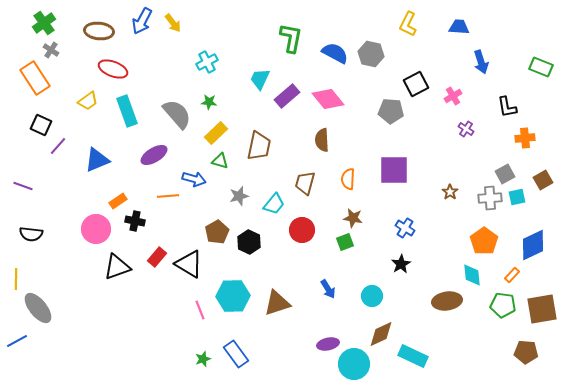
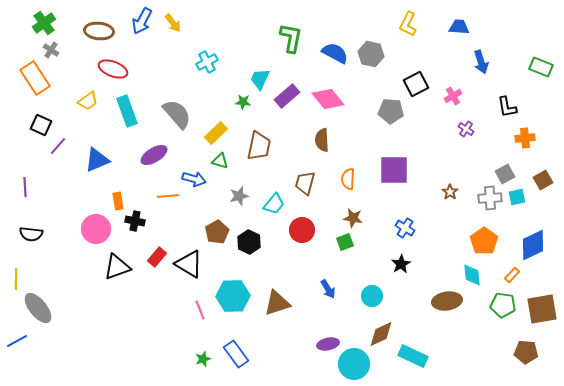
green star at (209, 102): moved 34 px right
purple line at (23, 186): moved 2 px right, 1 px down; rotated 66 degrees clockwise
orange rectangle at (118, 201): rotated 66 degrees counterclockwise
